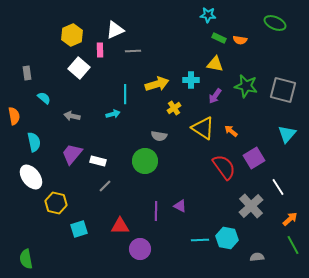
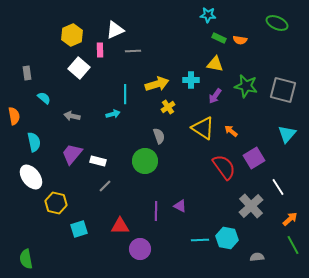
green ellipse at (275, 23): moved 2 px right
yellow cross at (174, 108): moved 6 px left, 1 px up
gray semicircle at (159, 136): rotated 119 degrees counterclockwise
